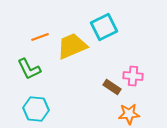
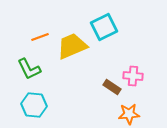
cyan hexagon: moved 2 px left, 4 px up
